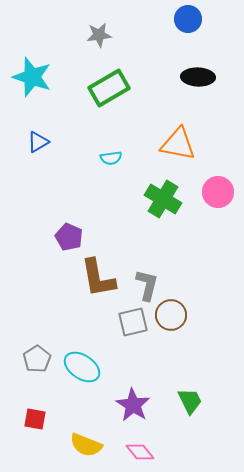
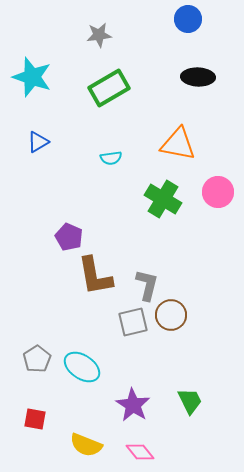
brown L-shape: moved 3 px left, 2 px up
